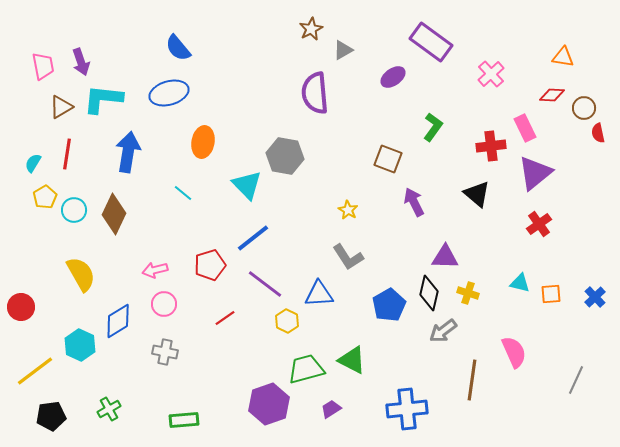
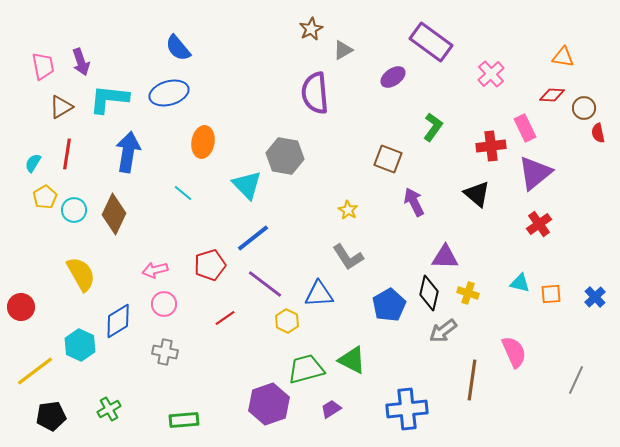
cyan L-shape at (103, 99): moved 6 px right
